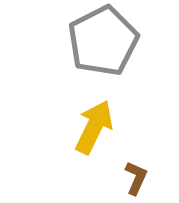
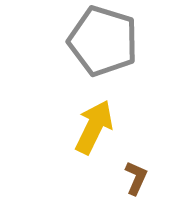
gray pentagon: rotated 28 degrees counterclockwise
